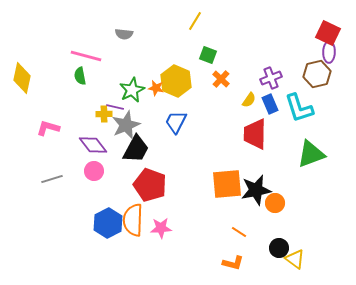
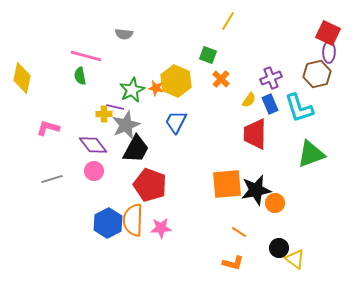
yellow line: moved 33 px right
